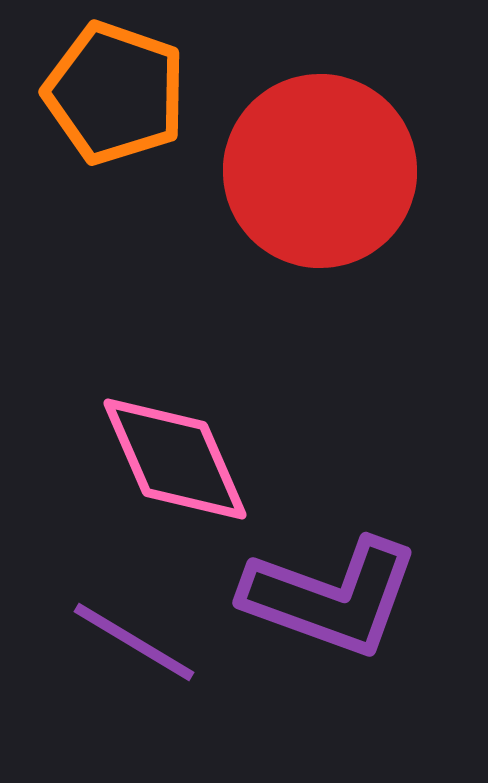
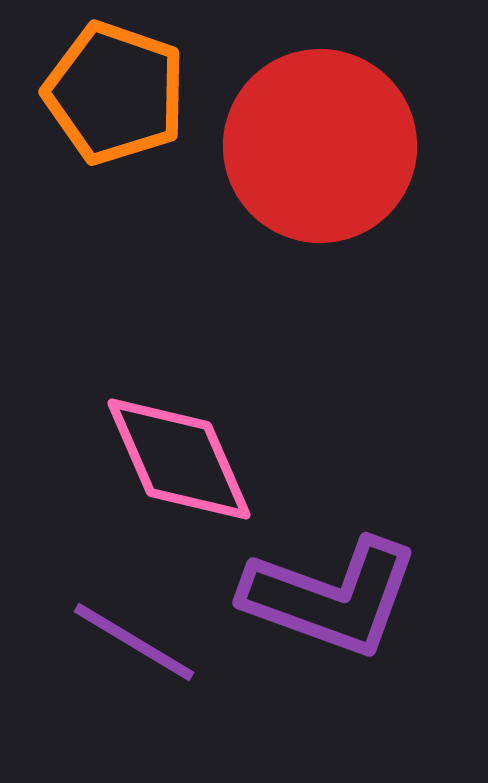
red circle: moved 25 px up
pink diamond: moved 4 px right
